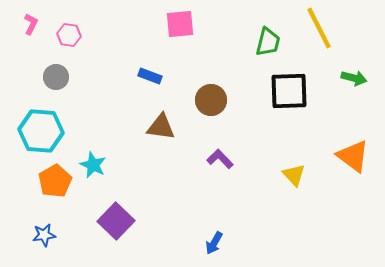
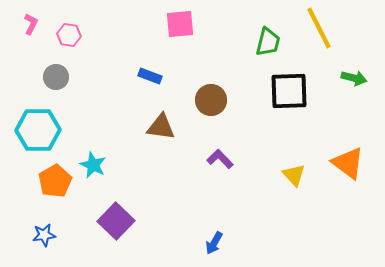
cyan hexagon: moved 3 px left, 1 px up; rotated 6 degrees counterclockwise
orange triangle: moved 5 px left, 7 px down
